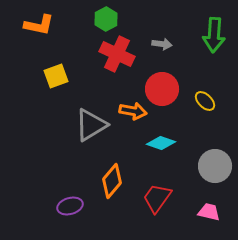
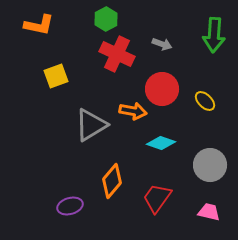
gray arrow: rotated 12 degrees clockwise
gray circle: moved 5 px left, 1 px up
